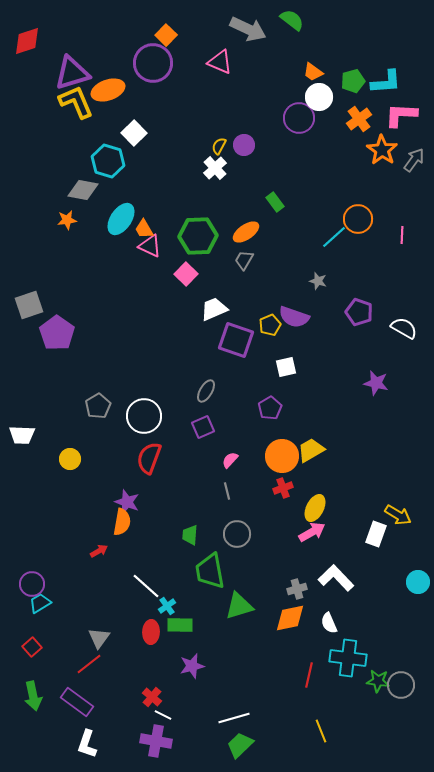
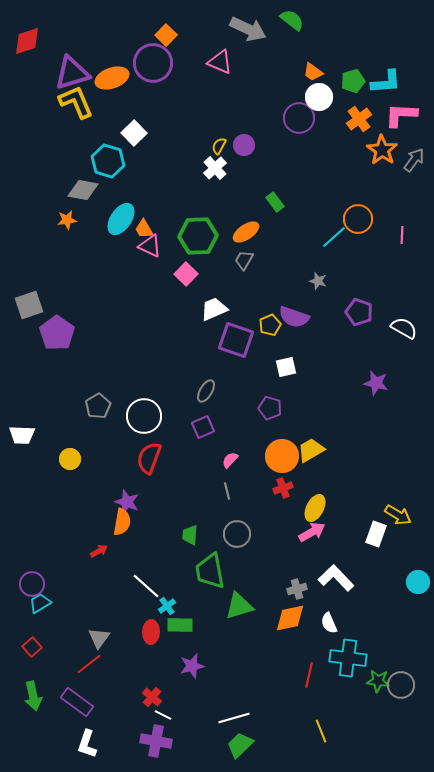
orange ellipse at (108, 90): moved 4 px right, 12 px up
purple pentagon at (270, 408): rotated 25 degrees counterclockwise
